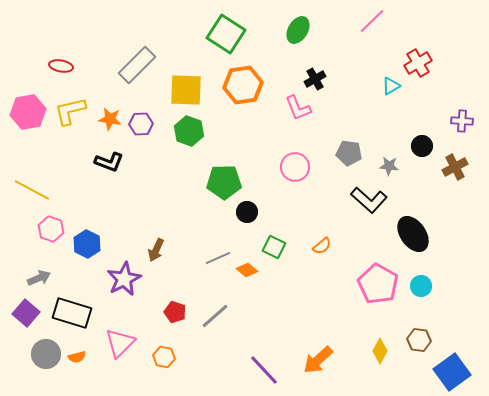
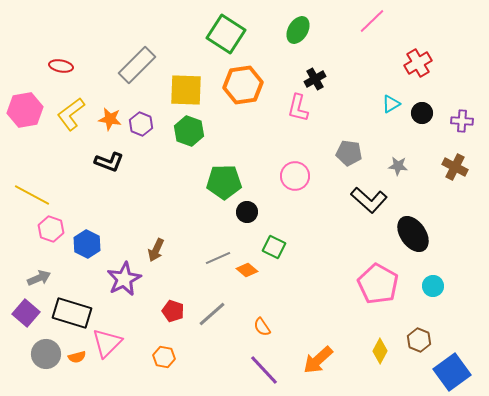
cyan triangle at (391, 86): moved 18 px down
pink L-shape at (298, 108): rotated 36 degrees clockwise
yellow L-shape at (70, 111): moved 1 px right, 3 px down; rotated 24 degrees counterclockwise
pink hexagon at (28, 112): moved 3 px left, 2 px up
purple hexagon at (141, 124): rotated 25 degrees clockwise
black circle at (422, 146): moved 33 px up
gray star at (389, 166): moved 9 px right
pink circle at (295, 167): moved 9 px down
brown cross at (455, 167): rotated 35 degrees counterclockwise
yellow line at (32, 190): moved 5 px down
orange semicircle at (322, 246): moved 60 px left, 81 px down; rotated 96 degrees clockwise
cyan circle at (421, 286): moved 12 px right
red pentagon at (175, 312): moved 2 px left, 1 px up
gray line at (215, 316): moved 3 px left, 2 px up
brown hexagon at (419, 340): rotated 15 degrees clockwise
pink triangle at (120, 343): moved 13 px left
